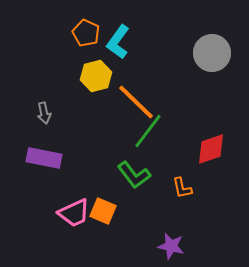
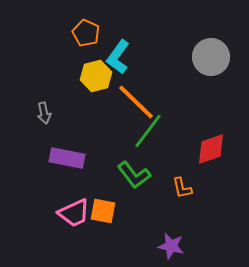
cyan L-shape: moved 15 px down
gray circle: moved 1 px left, 4 px down
purple rectangle: moved 23 px right
orange square: rotated 12 degrees counterclockwise
